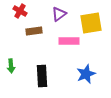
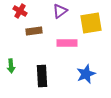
purple triangle: moved 1 px right, 3 px up
pink rectangle: moved 2 px left, 2 px down
